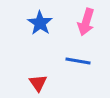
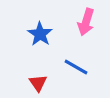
blue star: moved 11 px down
blue line: moved 2 px left, 6 px down; rotated 20 degrees clockwise
